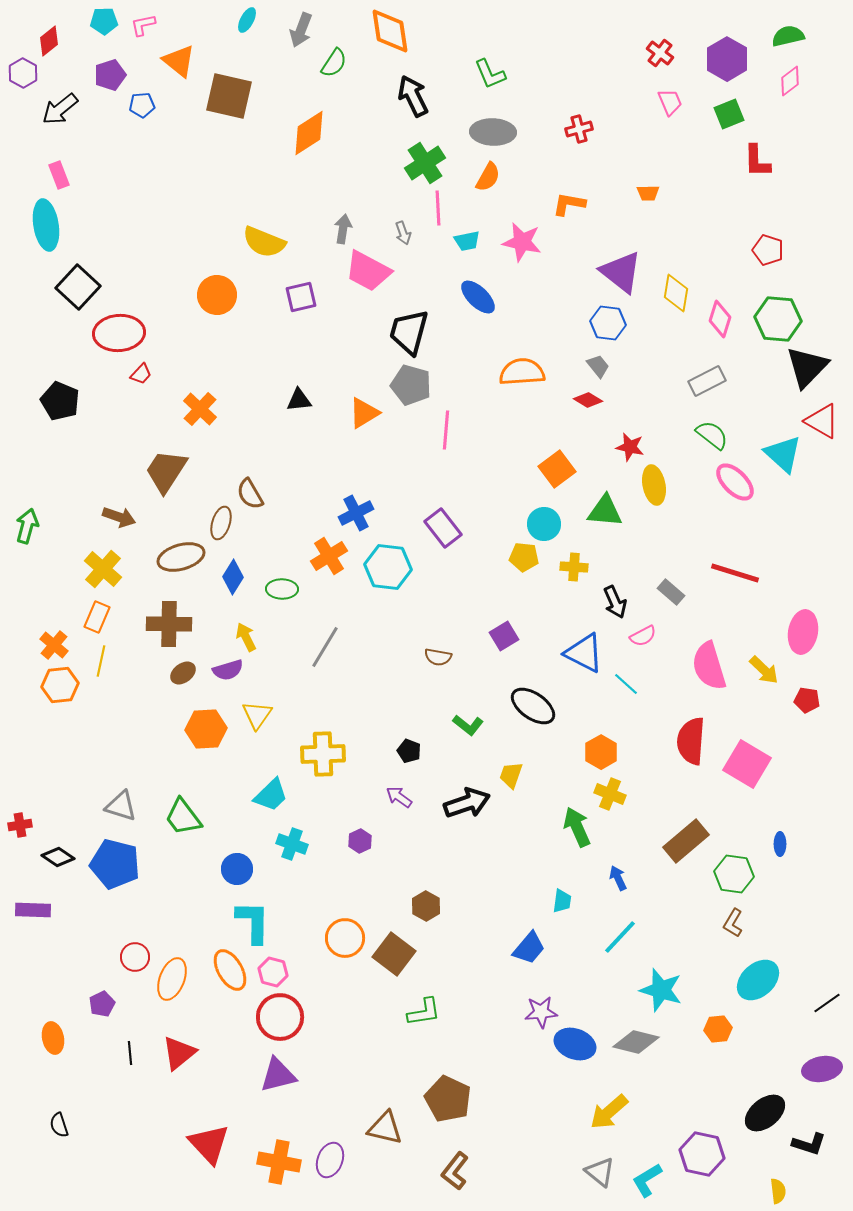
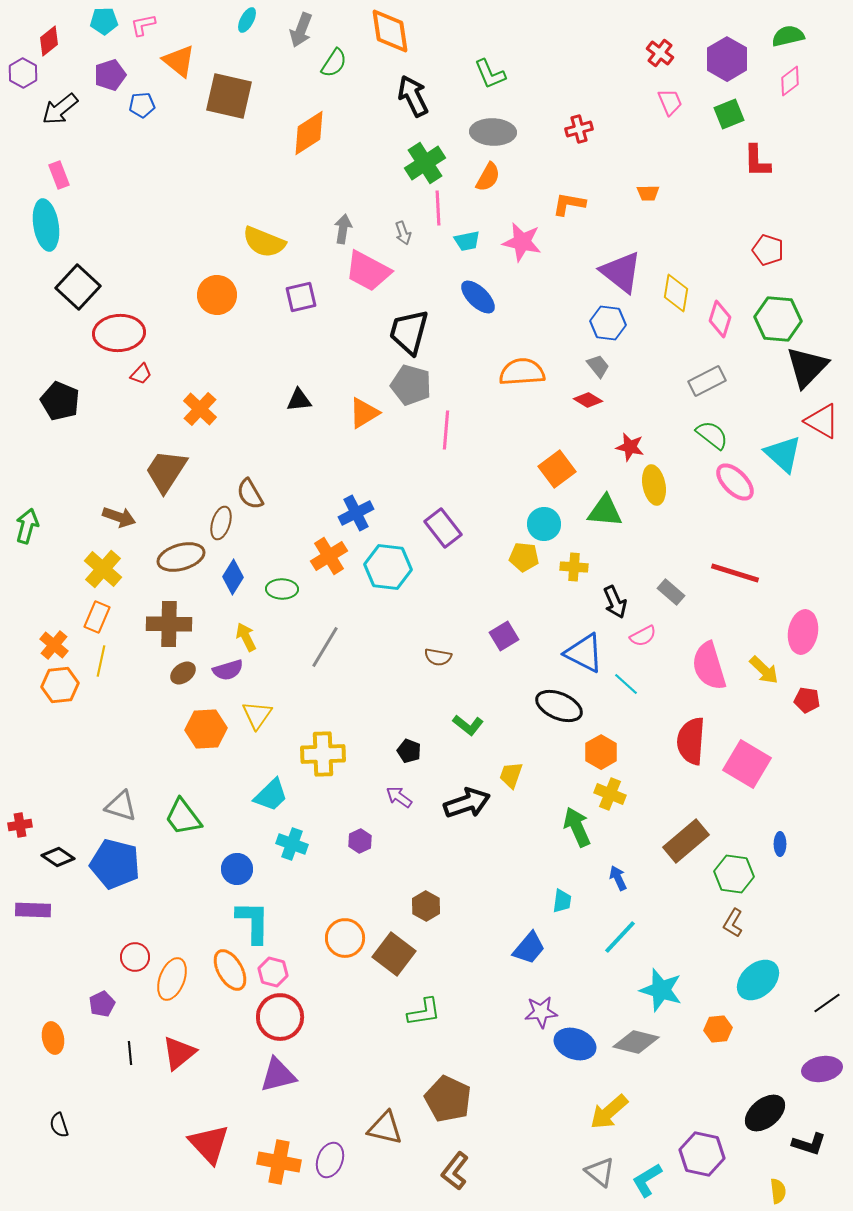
black ellipse at (533, 706): moved 26 px right; rotated 12 degrees counterclockwise
